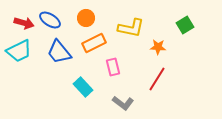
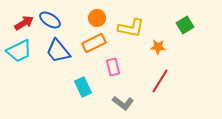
orange circle: moved 11 px right
red arrow: rotated 48 degrees counterclockwise
blue trapezoid: moved 1 px left, 1 px up
red line: moved 3 px right, 2 px down
cyan rectangle: rotated 18 degrees clockwise
